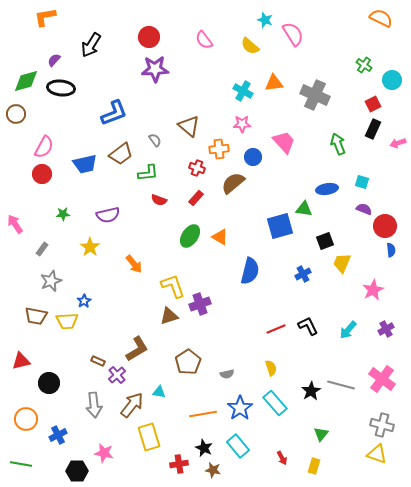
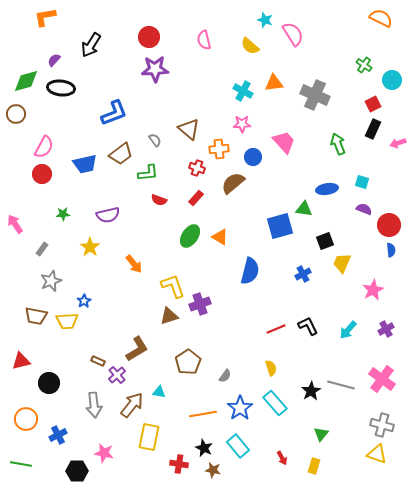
pink semicircle at (204, 40): rotated 24 degrees clockwise
brown triangle at (189, 126): moved 3 px down
red circle at (385, 226): moved 4 px right, 1 px up
gray semicircle at (227, 374): moved 2 px left, 2 px down; rotated 40 degrees counterclockwise
yellow rectangle at (149, 437): rotated 28 degrees clockwise
red cross at (179, 464): rotated 18 degrees clockwise
